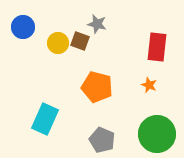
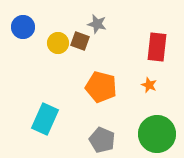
orange pentagon: moved 4 px right
